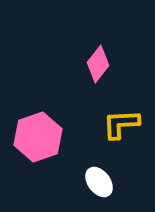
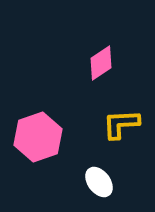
pink diamond: moved 3 px right, 1 px up; rotated 18 degrees clockwise
